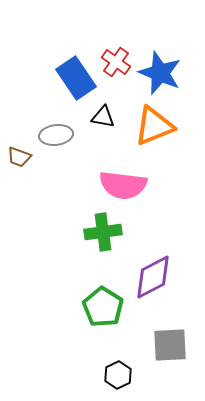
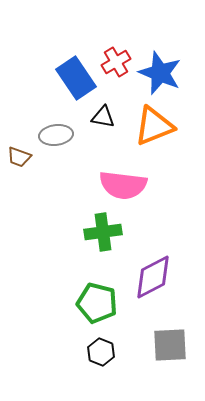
red cross: rotated 24 degrees clockwise
green pentagon: moved 6 px left, 4 px up; rotated 18 degrees counterclockwise
black hexagon: moved 17 px left, 23 px up; rotated 12 degrees counterclockwise
